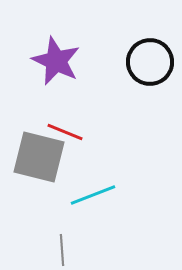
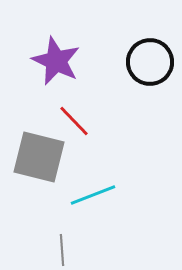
red line: moved 9 px right, 11 px up; rotated 24 degrees clockwise
